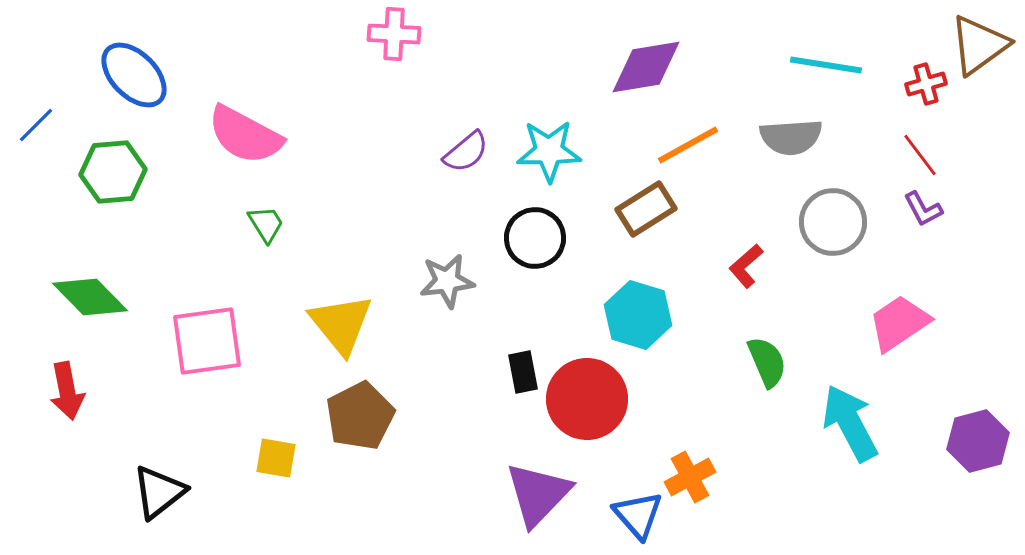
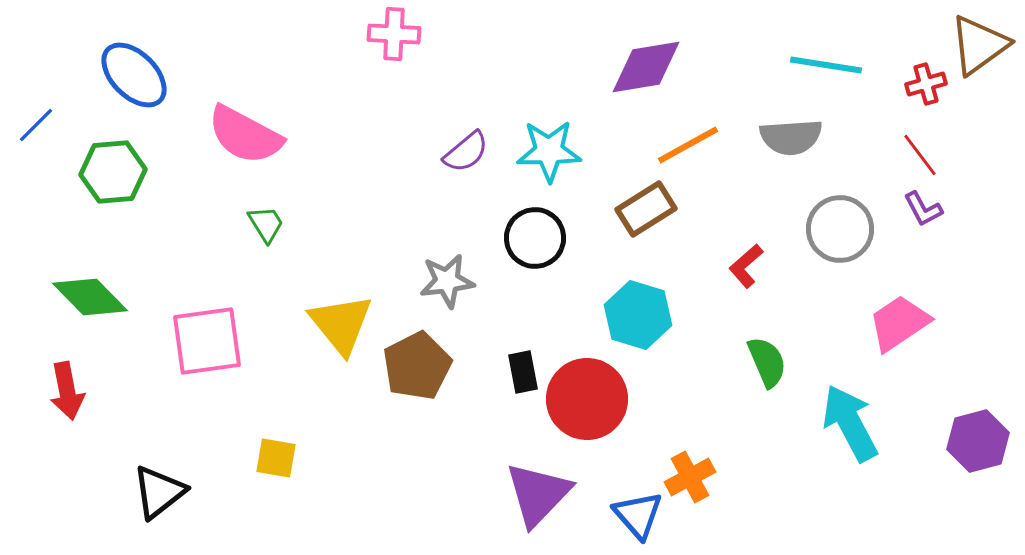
gray circle: moved 7 px right, 7 px down
brown pentagon: moved 57 px right, 50 px up
